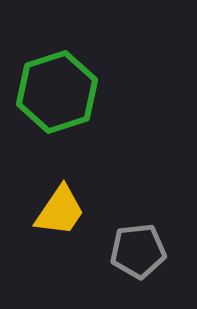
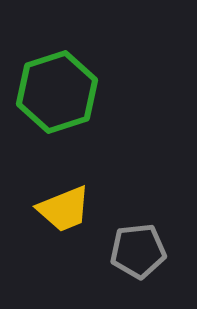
yellow trapezoid: moved 4 px right, 2 px up; rotated 34 degrees clockwise
